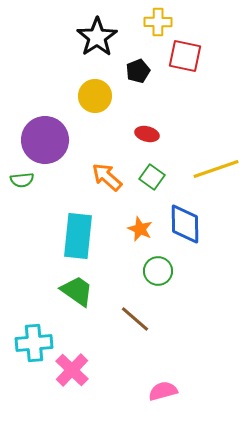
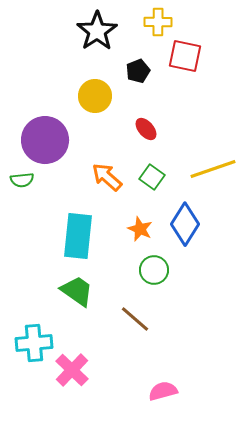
black star: moved 6 px up
red ellipse: moved 1 px left, 5 px up; rotated 35 degrees clockwise
yellow line: moved 3 px left
blue diamond: rotated 33 degrees clockwise
green circle: moved 4 px left, 1 px up
